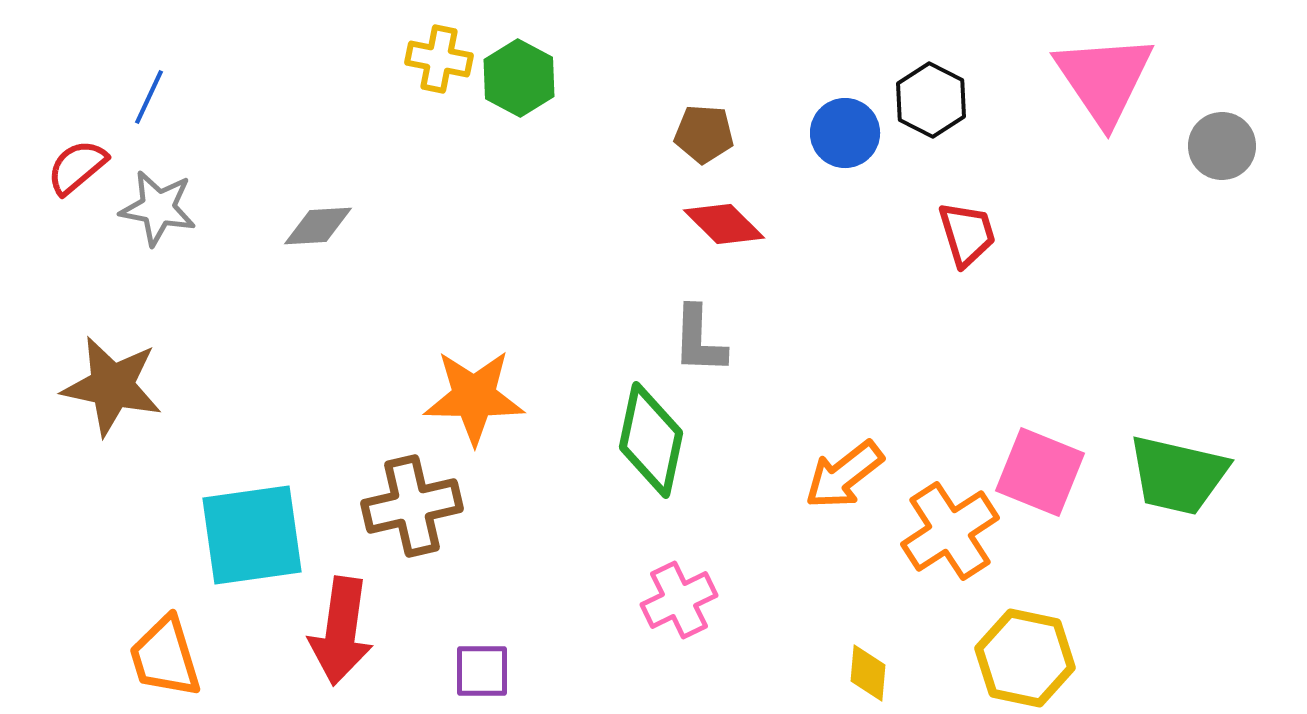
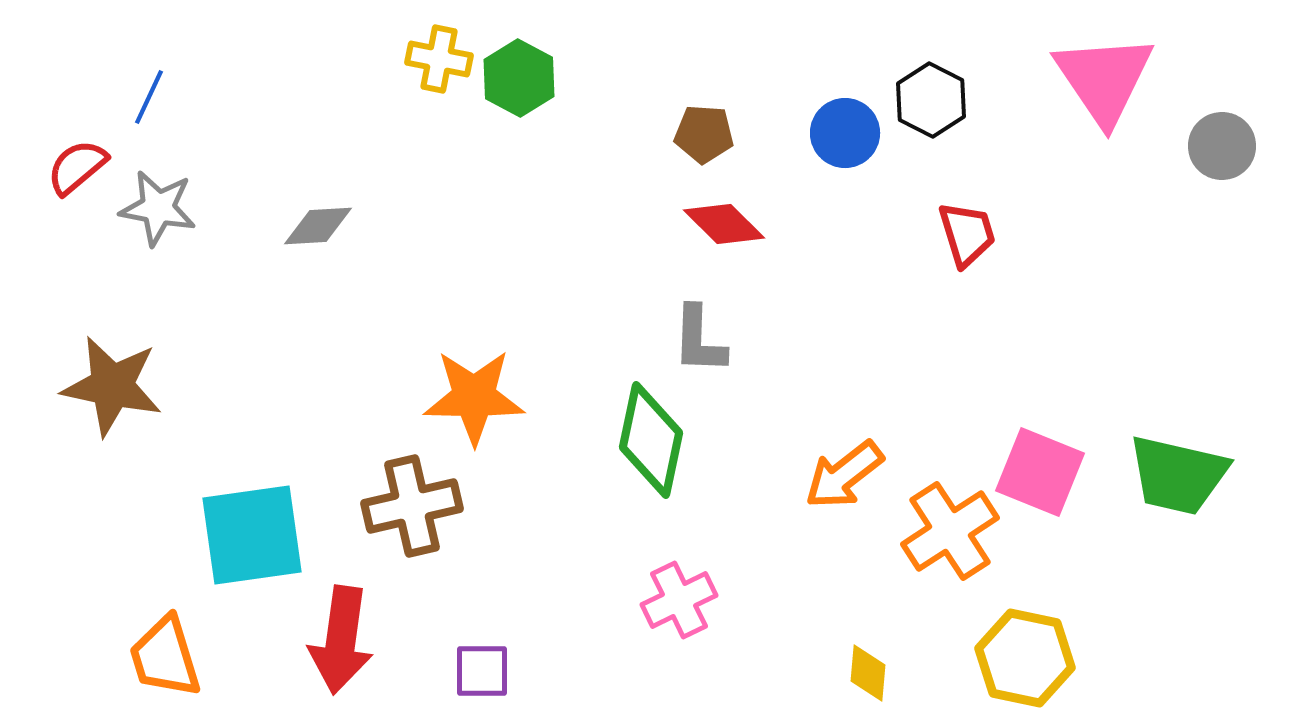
red arrow: moved 9 px down
